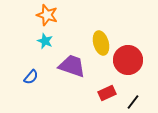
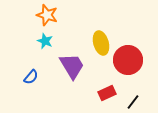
purple trapezoid: rotated 40 degrees clockwise
